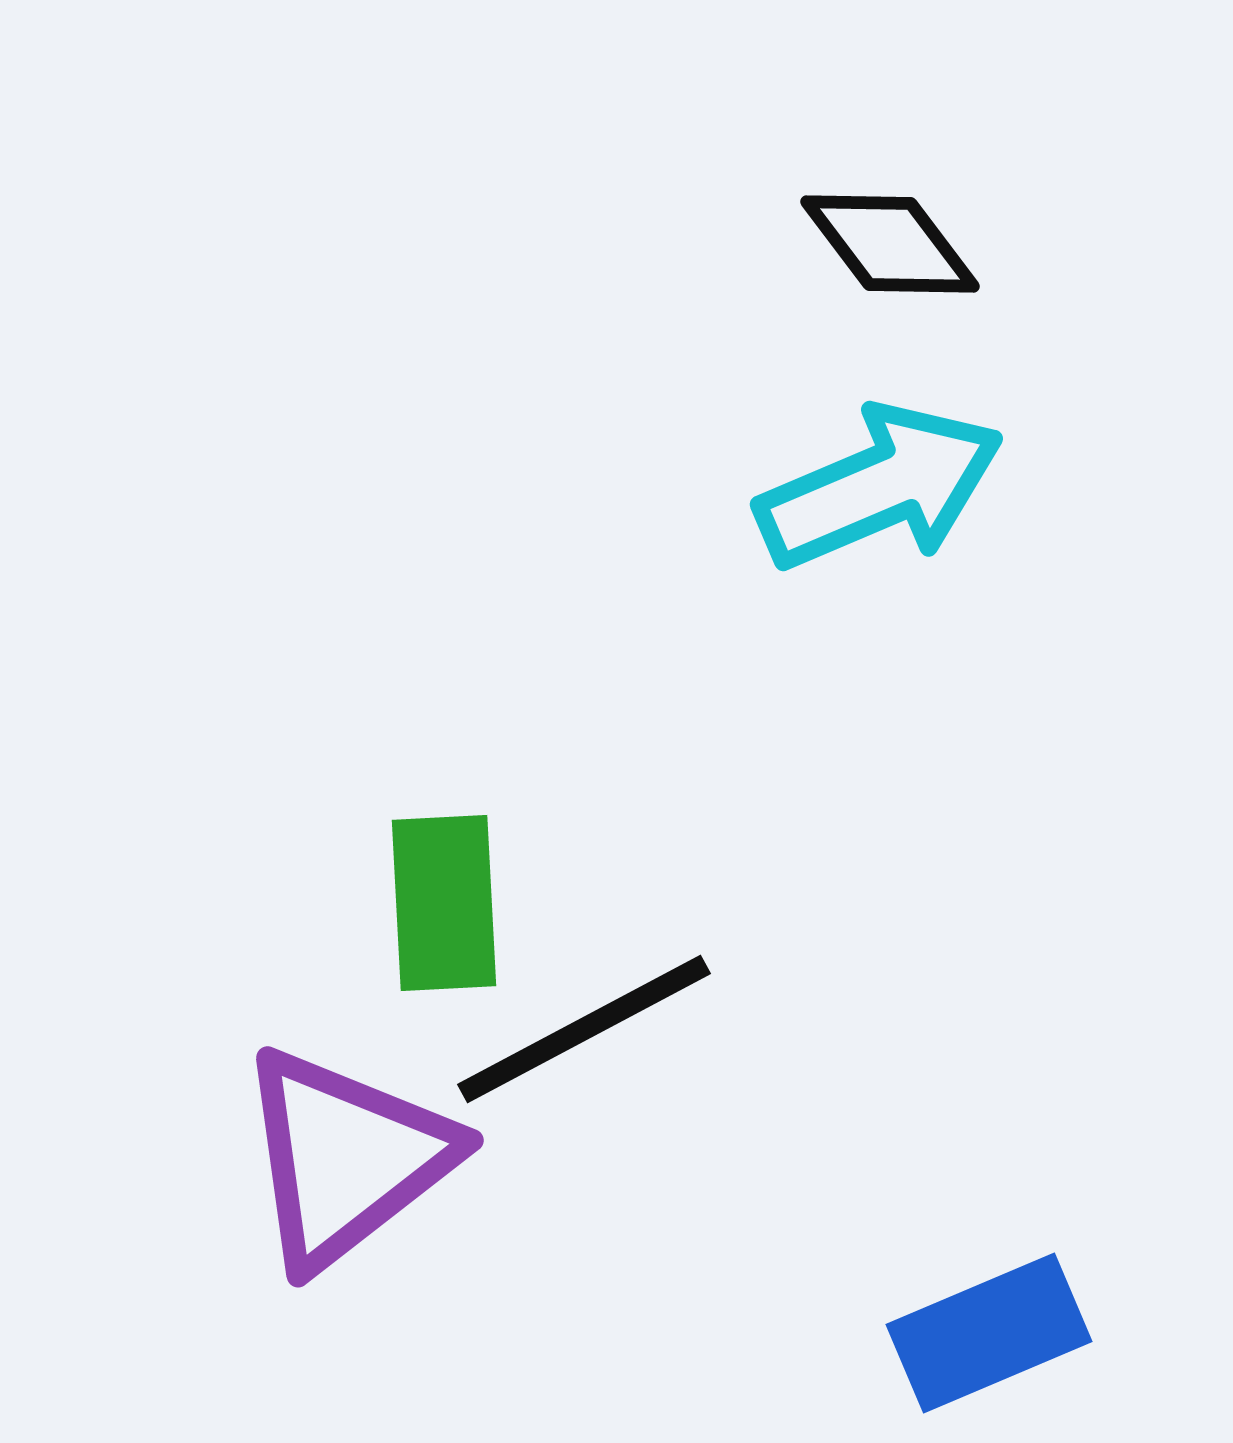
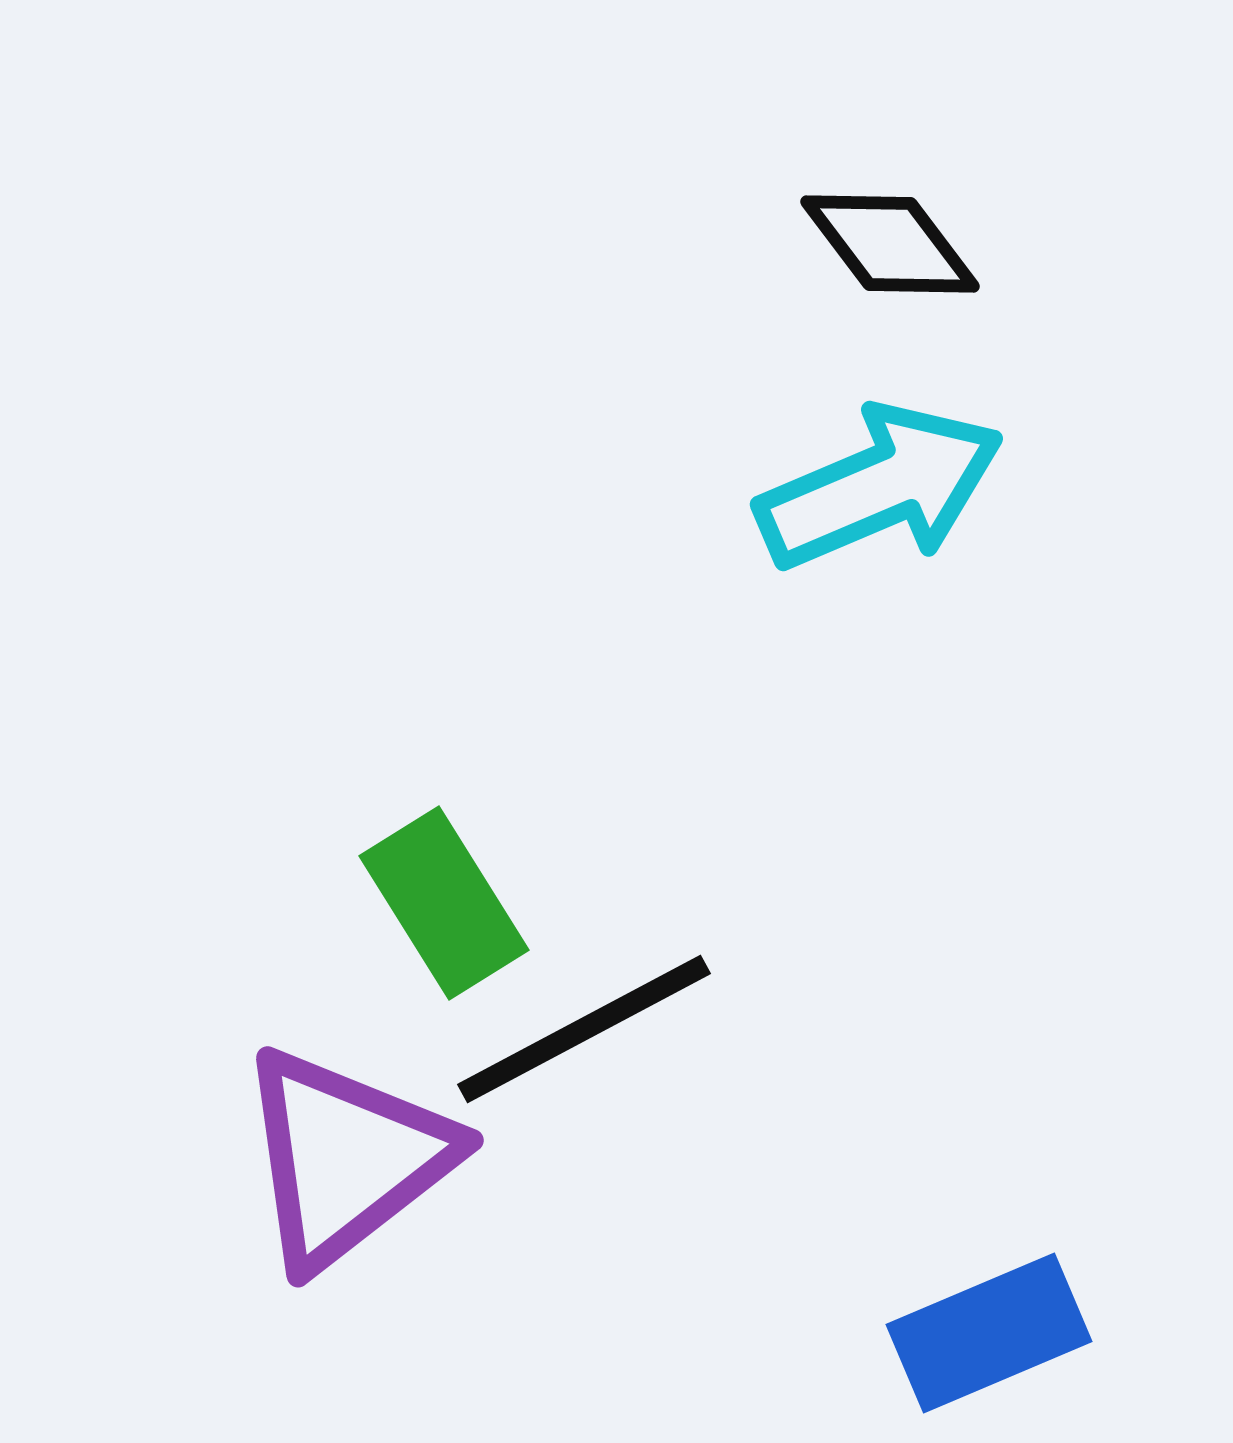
green rectangle: rotated 29 degrees counterclockwise
